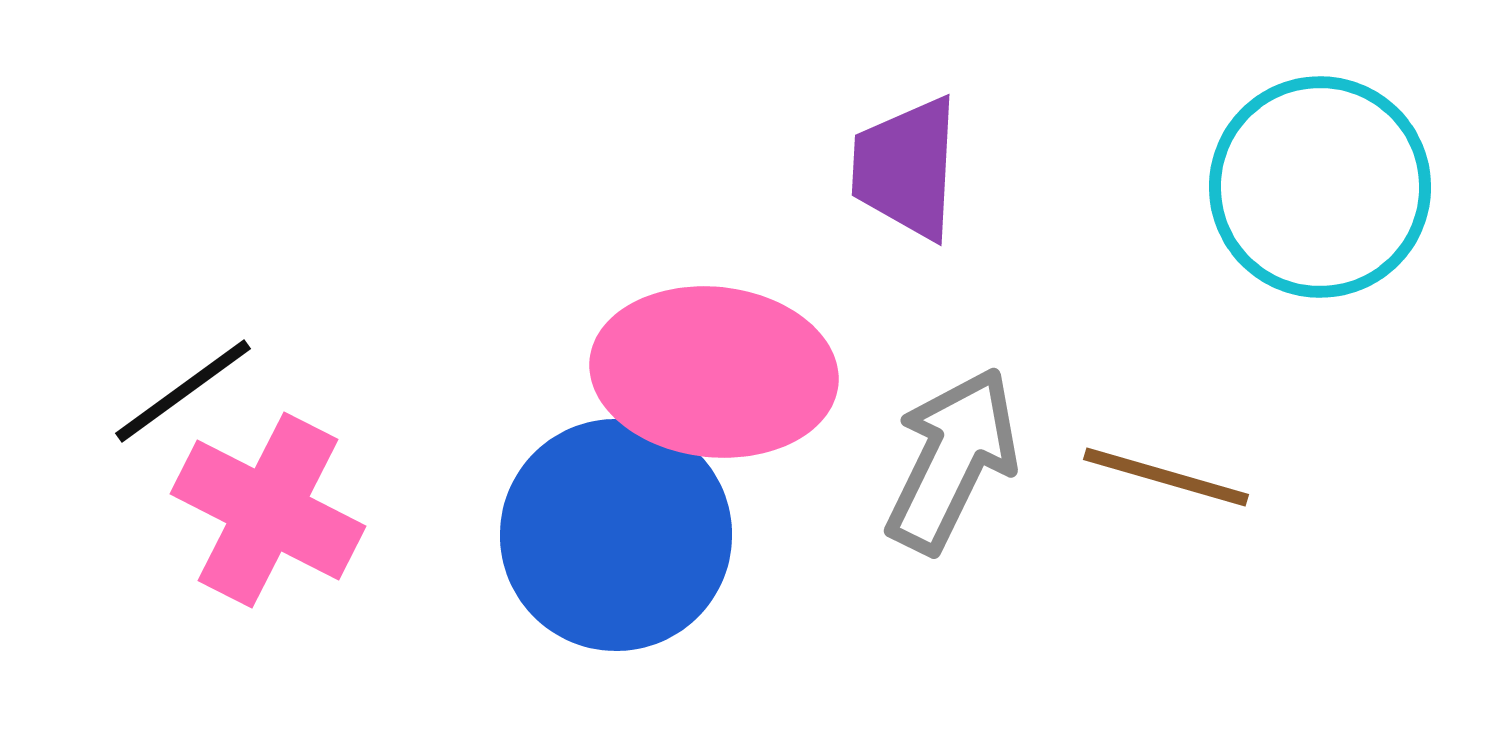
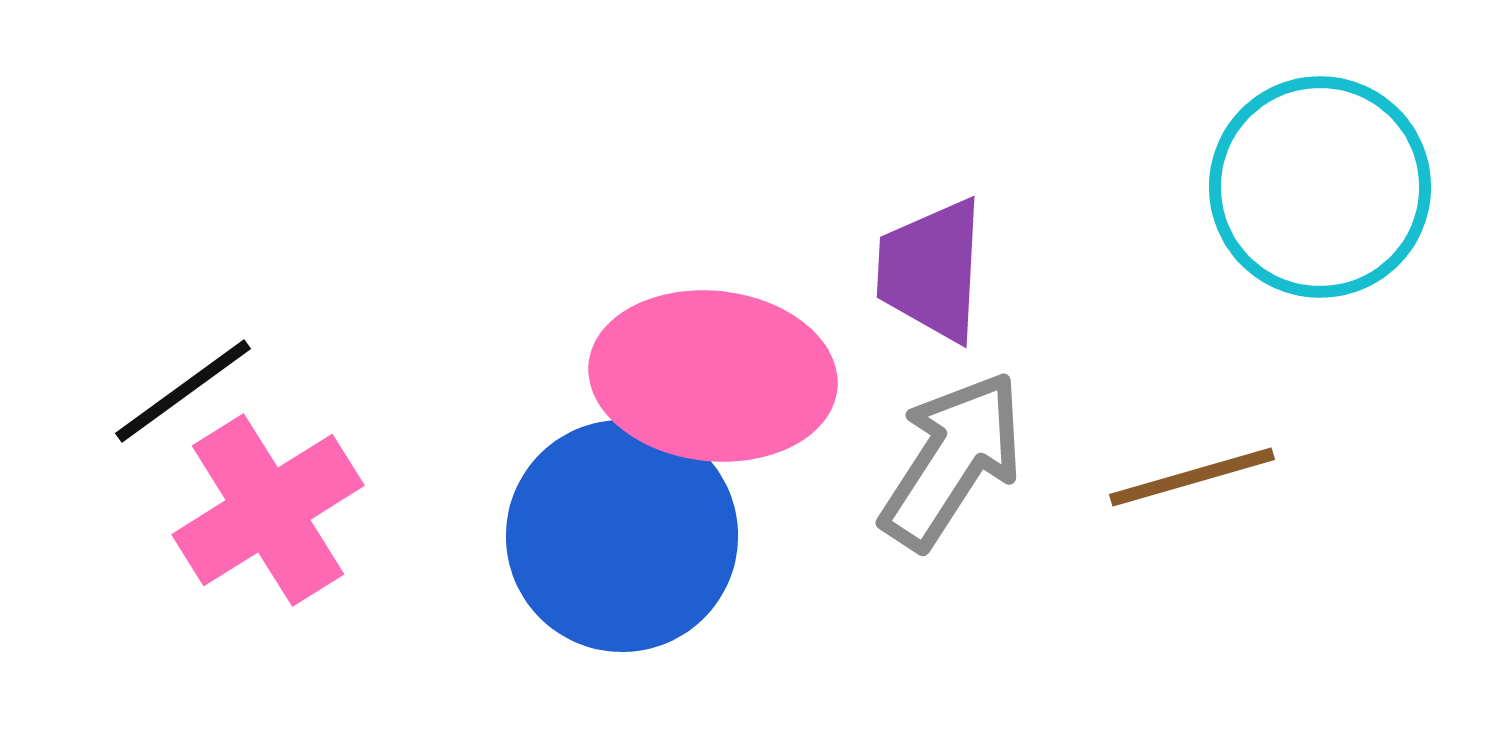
purple trapezoid: moved 25 px right, 102 px down
pink ellipse: moved 1 px left, 4 px down
gray arrow: rotated 7 degrees clockwise
brown line: moved 26 px right; rotated 32 degrees counterclockwise
pink cross: rotated 31 degrees clockwise
blue circle: moved 6 px right, 1 px down
